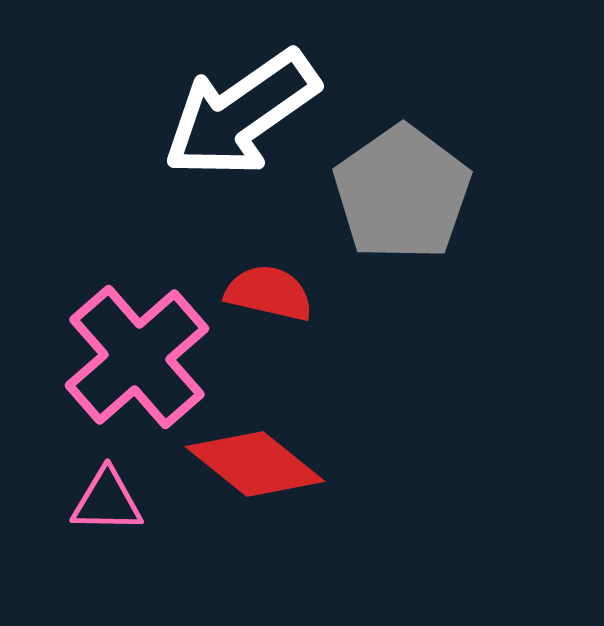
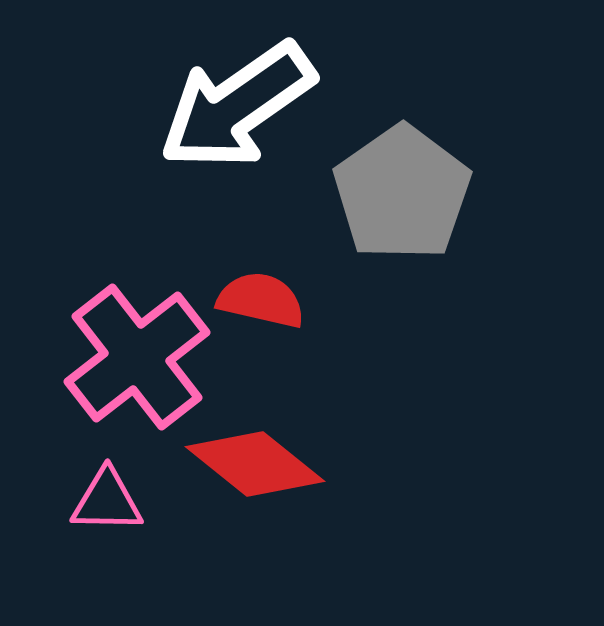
white arrow: moved 4 px left, 8 px up
red semicircle: moved 8 px left, 7 px down
pink cross: rotated 3 degrees clockwise
